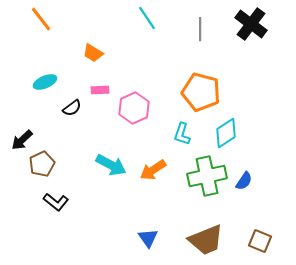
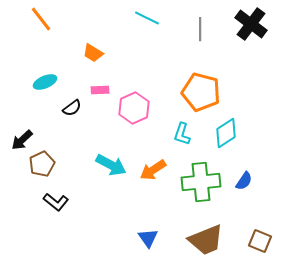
cyan line: rotated 30 degrees counterclockwise
green cross: moved 6 px left, 6 px down; rotated 6 degrees clockwise
